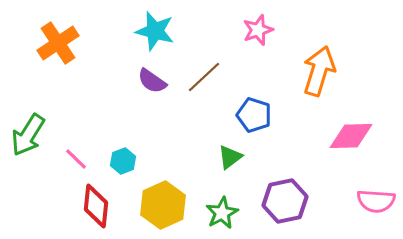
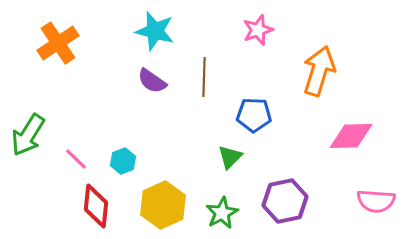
brown line: rotated 45 degrees counterclockwise
blue pentagon: rotated 16 degrees counterclockwise
green triangle: rotated 8 degrees counterclockwise
